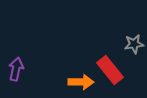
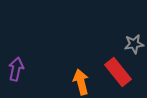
red rectangle: moved 8 px right, 2 px down
orange arrow: rotated 105 degrees counterclockwise
